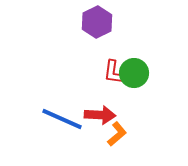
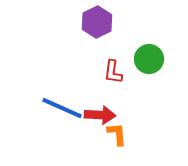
green circle: moved 15 px right, 14 px up
blue line: moved 11 px up
orange L-shape: rotated 55 degrees counterclockwise
